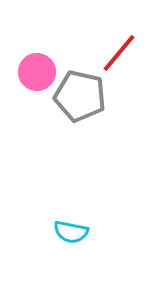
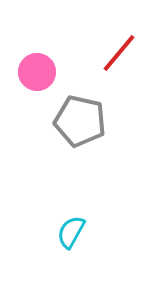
gray pentagon: moved 25 px down
cyan semicircle: rotated 108 degrees clockwise
